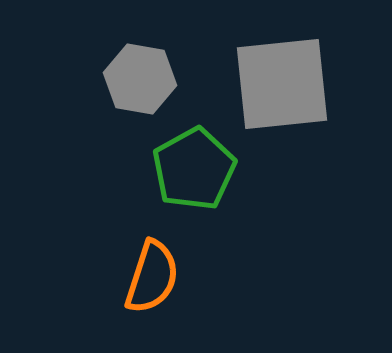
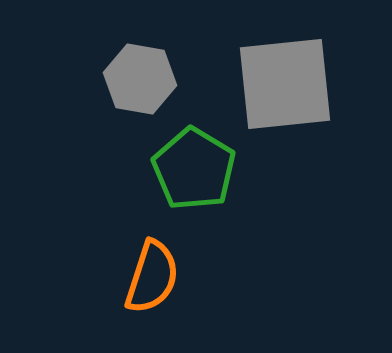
gray square: moved 3 px right
green pentagon: rotated 12 degrees counterclockwise
